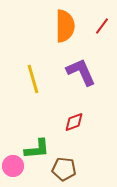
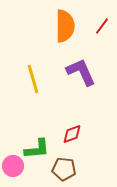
red diamond: moved 2 px left, 12 px down
